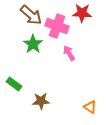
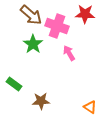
red star: moved 3 px right, 1 px down
